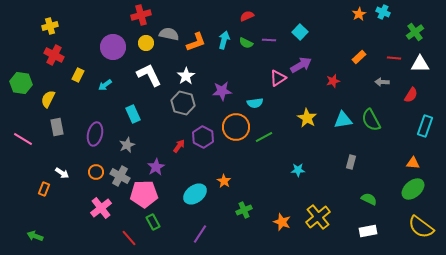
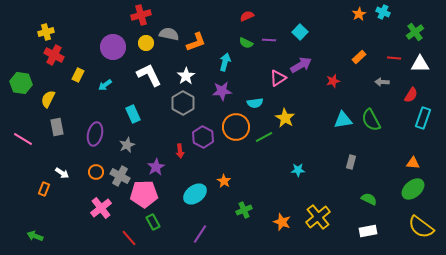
yellow cross at (50, 26): moved 4 px left, 6 px down
cyan arrow at (224, 40): moved 1 px right, 22 px down
gray hexagon at (183, 103): rotated 15 degrees clockwise
yellow star at (307, 118): moved 22 px left
cyan rectangle at (425, 126): moved 2 px left, 8 px up
red arrow at (179, 146): moved 1 px right, 5 px down; rotated 136 degrees clockwise
